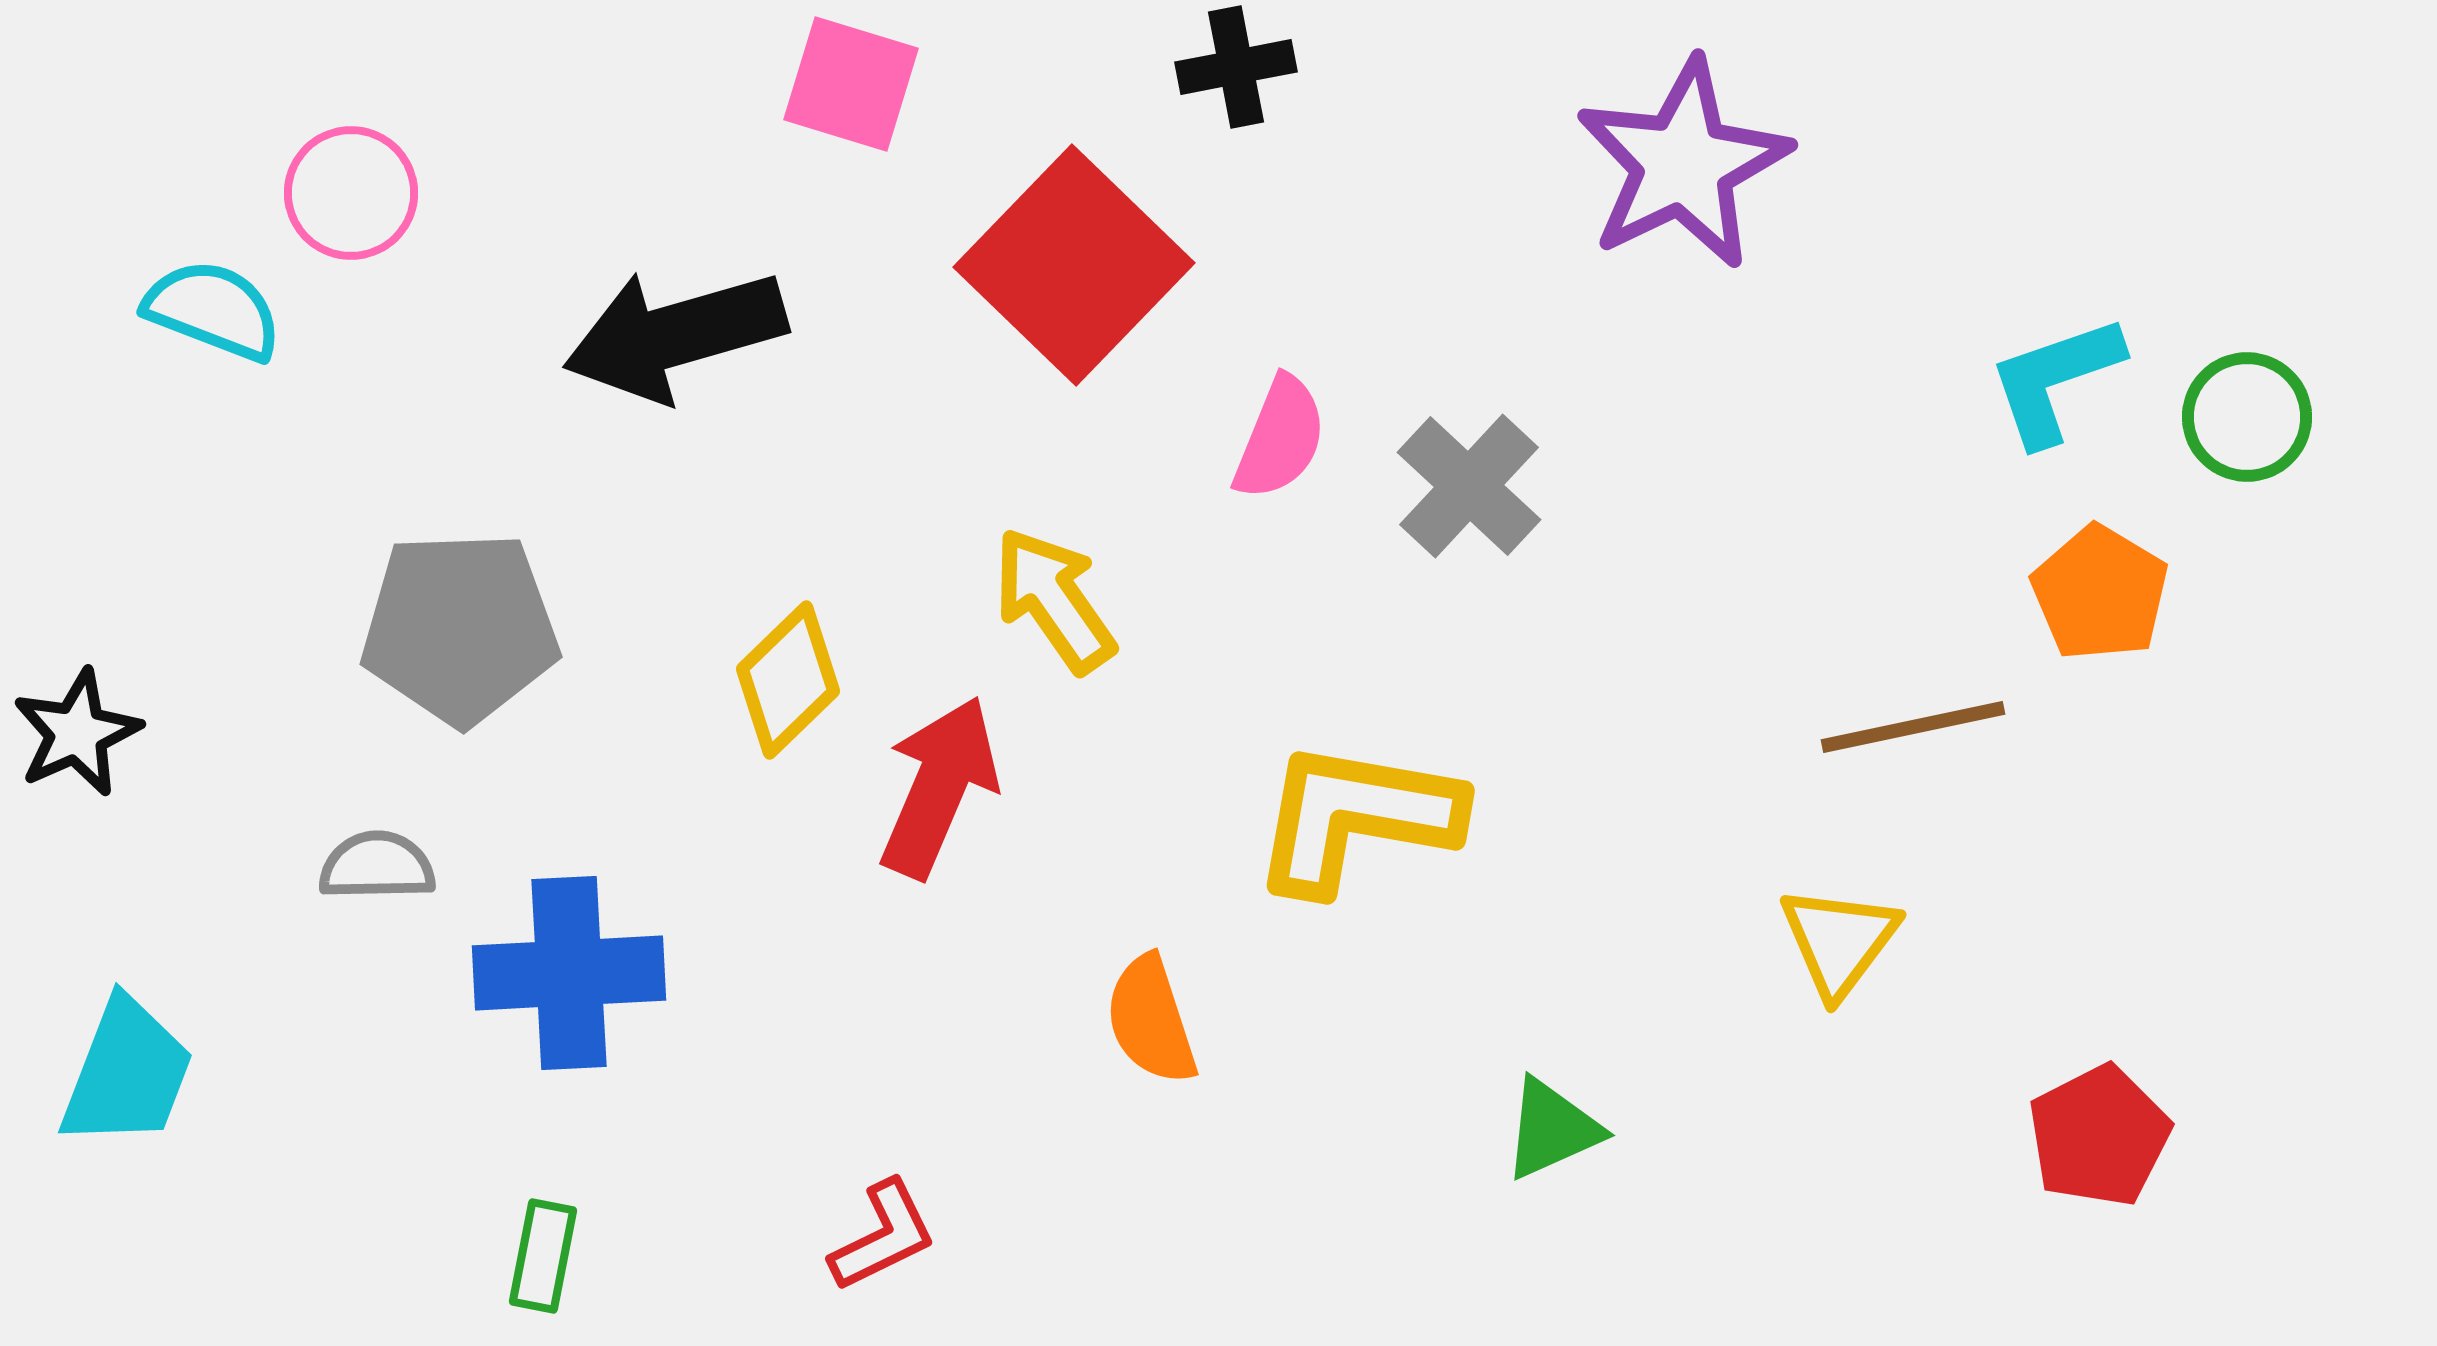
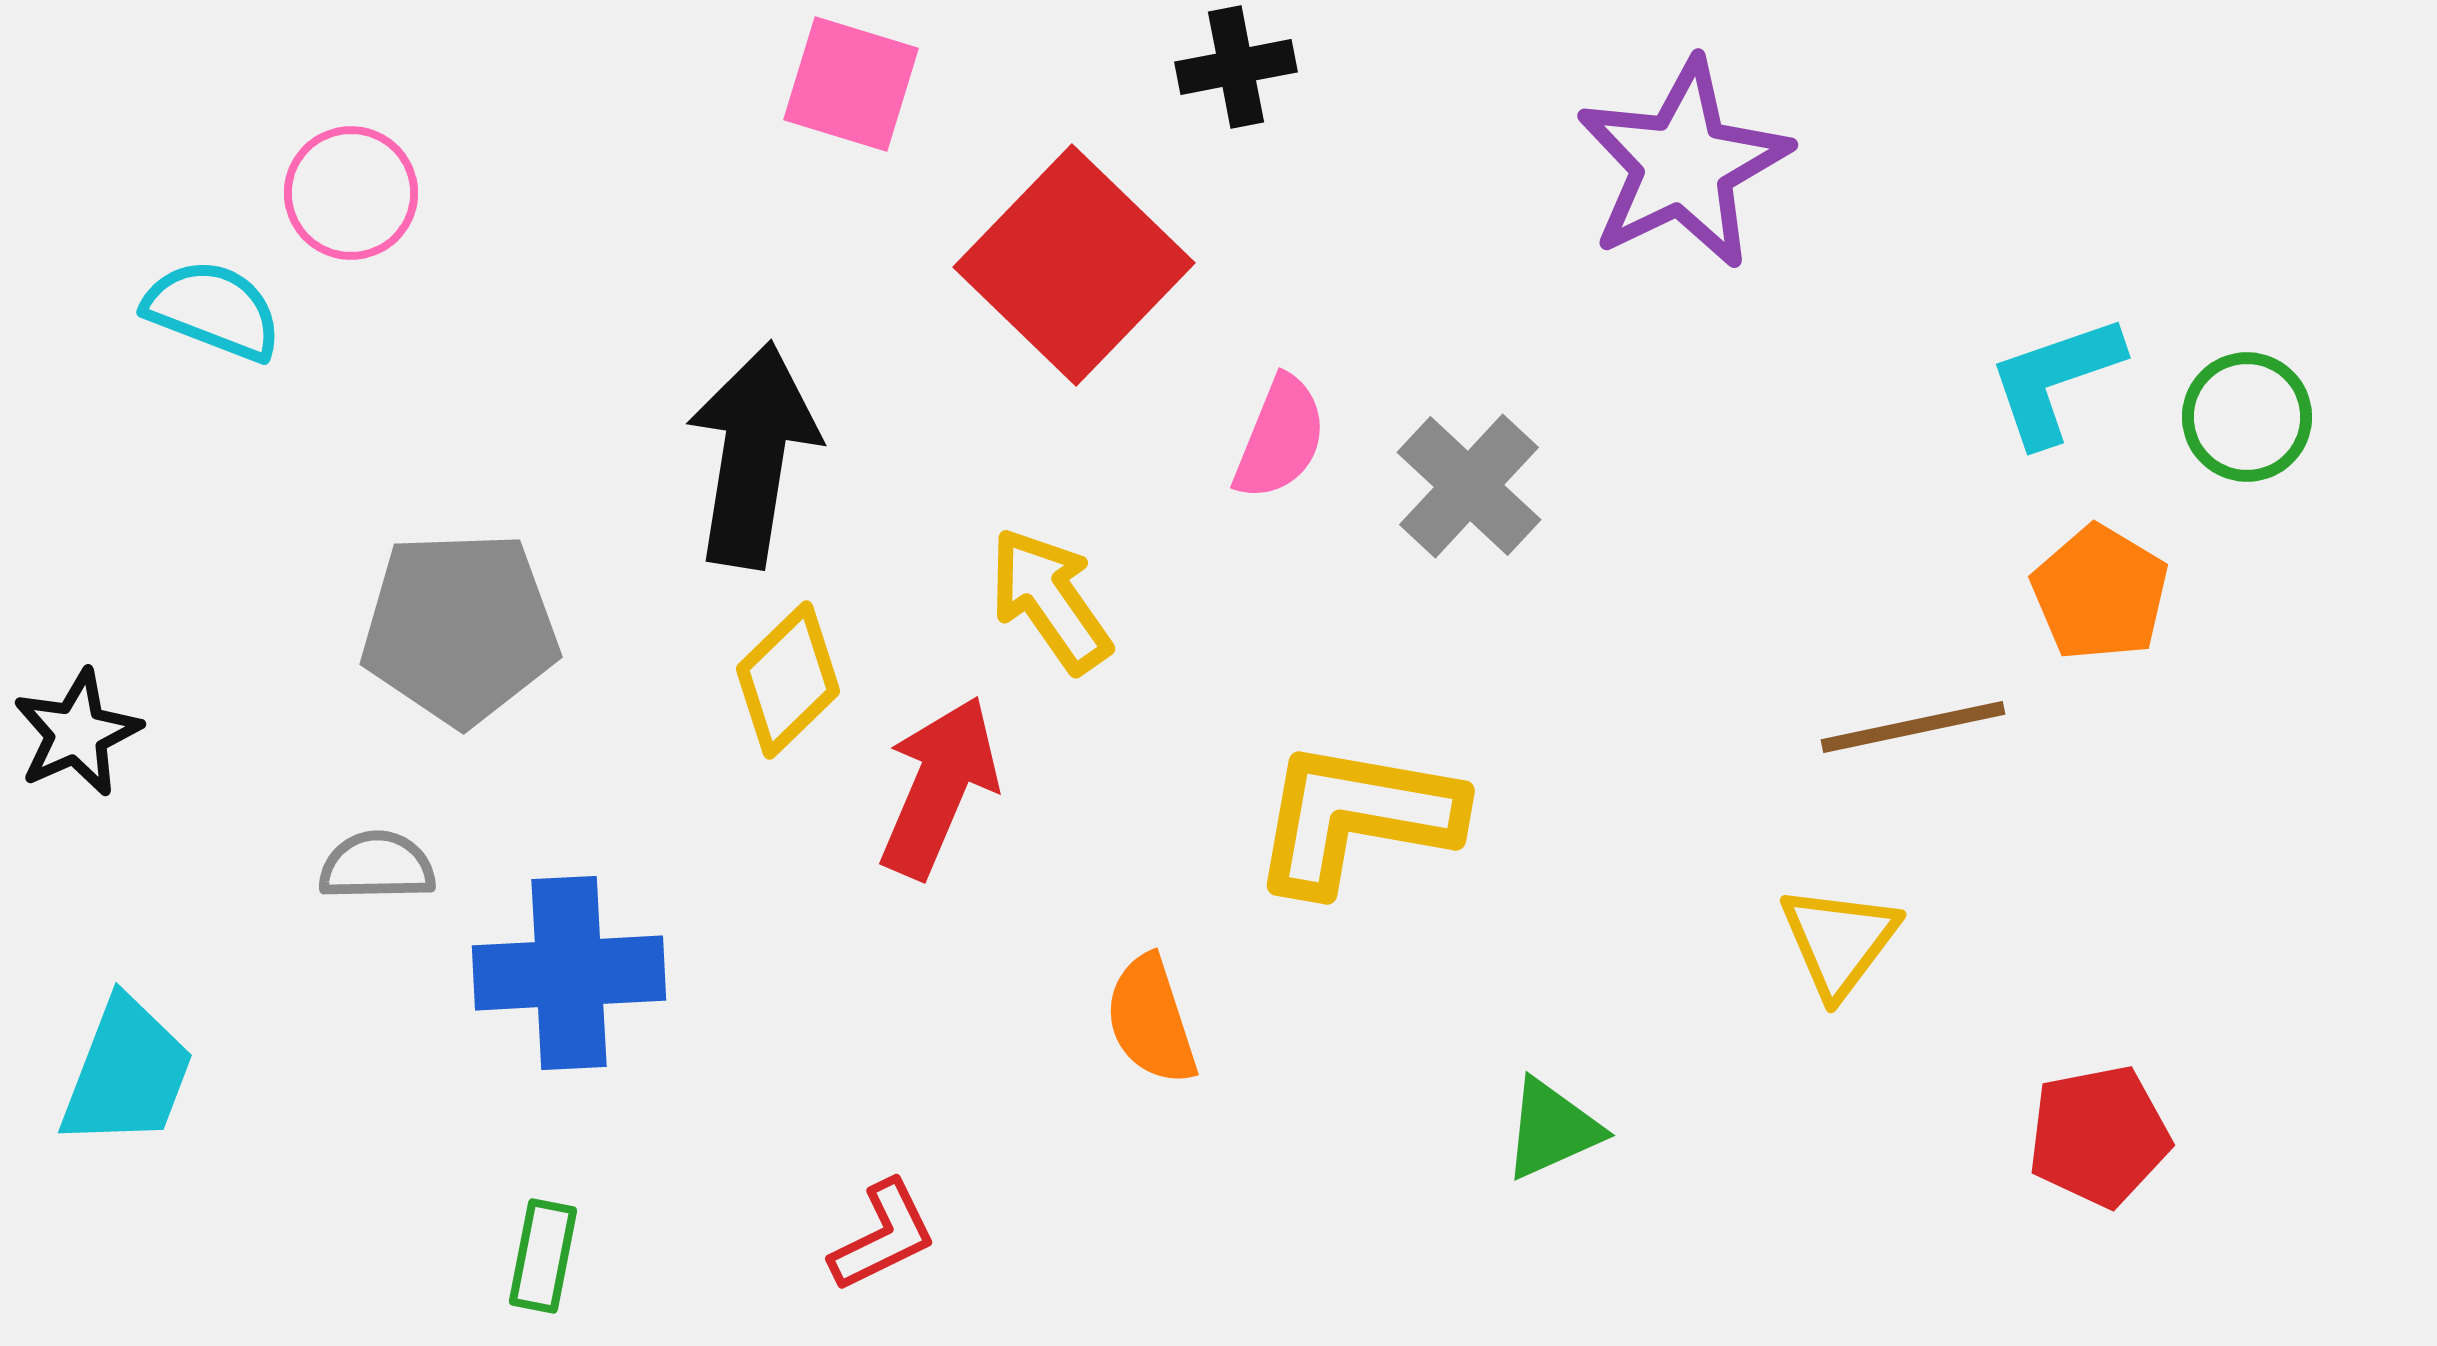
black arrow: moved 78 px right, 120 px down; rotated 115 degrees clockwise
yellow arrow: moved 4 px left
red pentagon: rotated 16 degrees clockwise
